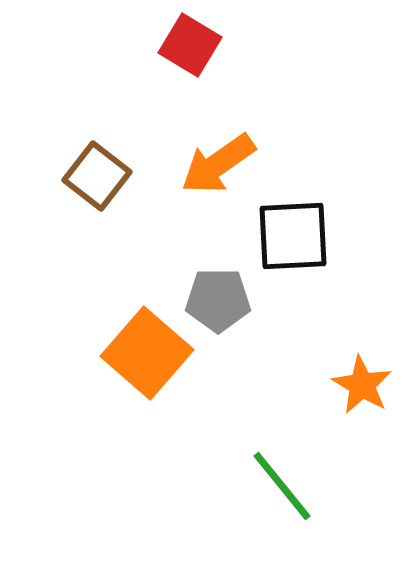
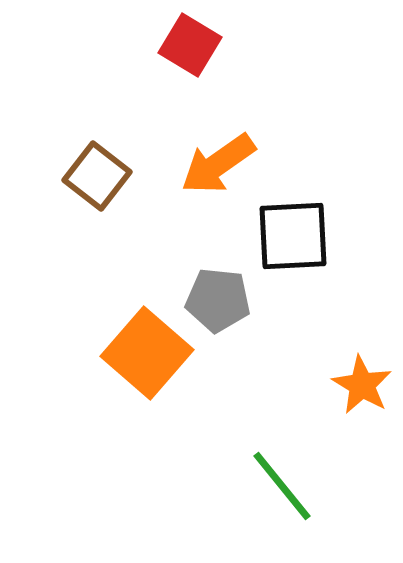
gray pentagon: rotated 6 degrees clockwise
